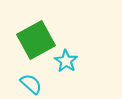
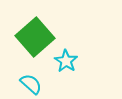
green square: moved 1 px left, 3 px up; rotated 12 degrees counterclockwise
